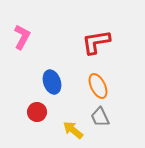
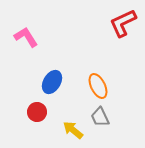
pink L-shape: moved 4 px right; rotated 60 degrees counterclockwise
red L-shape: moved 27 px right, 19 px up; rotated 16 degrees counterclockwise
blue ellipse: rotated 50 degrees clockwise
